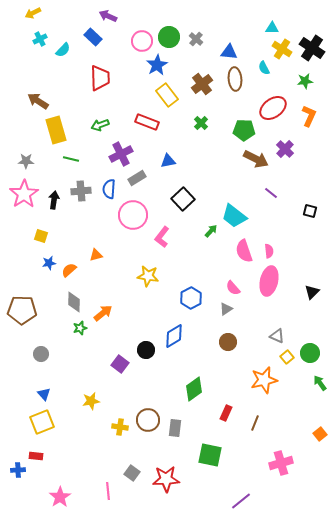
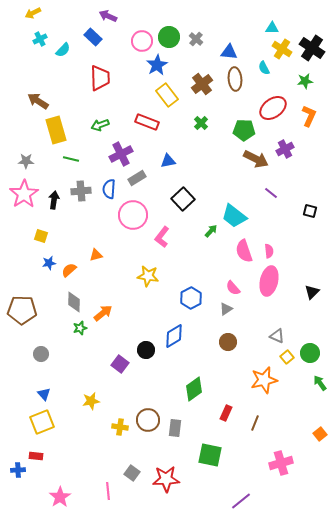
purple cross at (285, 149): rotated 18 degrees clockwise
